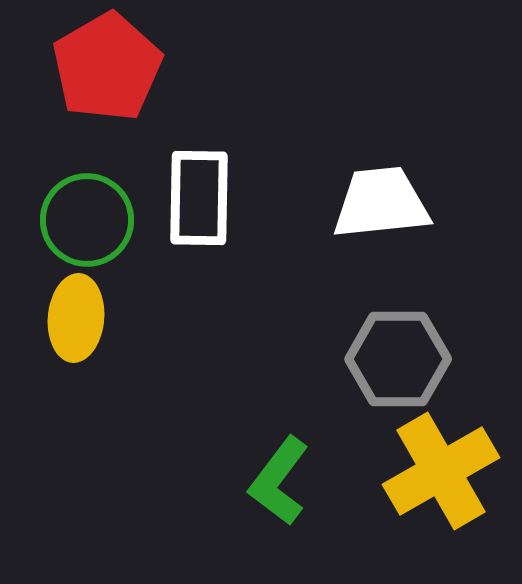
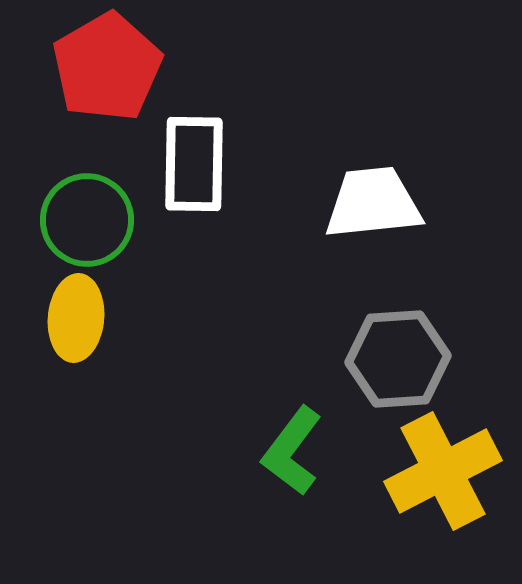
white rectangle: moved 5 px left, 34 px up
white trapezoid: moved 8 px left
gray hexagon: rotated 4 degrees counterclockwise
yellow cross: moved 2 px right; rotated 3 degrees clockwise
green L-shape: moved 13 px right, 30 px up
